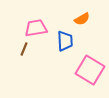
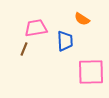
orange semicircle: rotated 63 degrees clockwise
pink square: moved 1 px right, 2 px down; rotated 32 degrees counterclockwise
